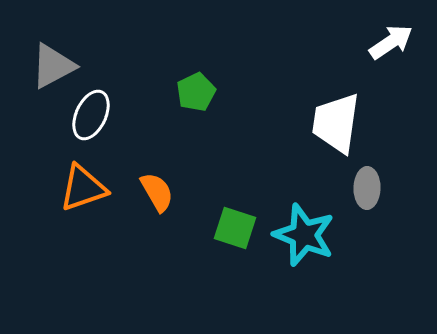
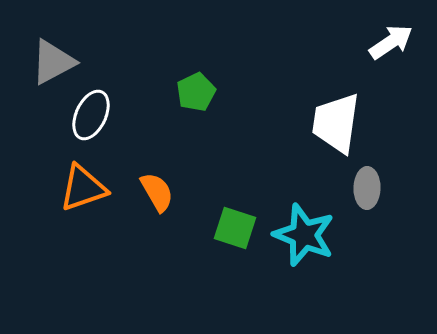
gray triangle: moved 4 px up
